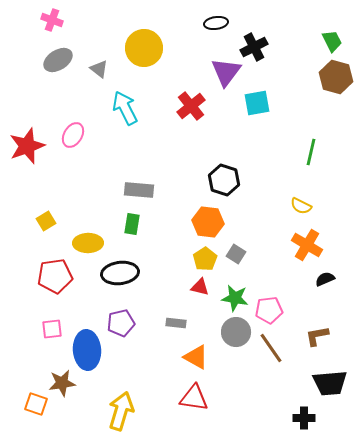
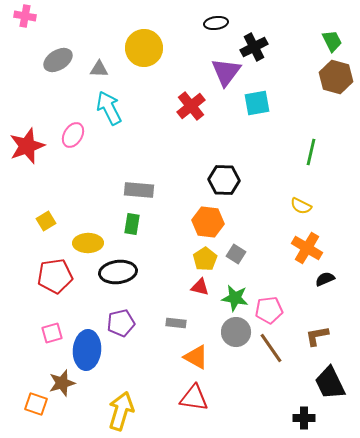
pink cross at (52, 20): moved 27 px left, 4 px up; rotated 10 degrees counterclockwise
gray triangle at (99, 69): rotated 36 degrees counterclockwise
cyan arrow at (125, 108): moved 16 px left
black hexagon at (224, 180): rotated 16 degrees counterclockwise
orange cross at (307, 245): moved 3 px down
black ellipse at (120, 273): moved 2 px left, 1 px up
pink square at (52, 329): moved 4 px down; rotated 10 degrees counterclockwise
blue ellipse at (87, 350): rotated 9 degrees clockwise
brown star at (62, 383): rotated 8 degrees counterclockwise
black trapezoid at (330, 383): rotated 69 degrees clockwise
